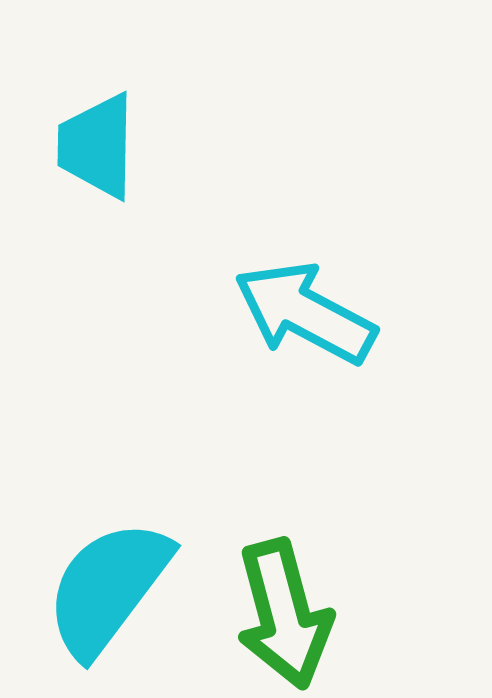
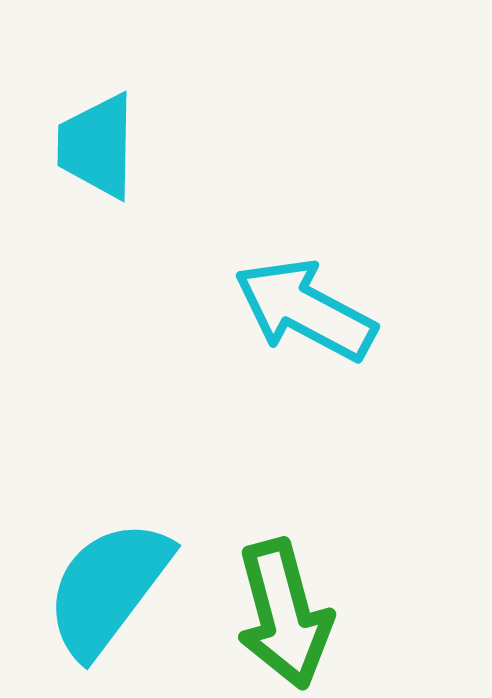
cyan arrow: moved 3 px up
